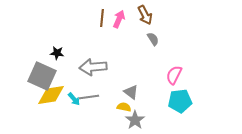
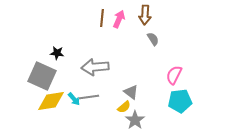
brown arrow: rotated 30 degrees clockwise
gray arrow: moved 2 px right
yellow diamond: moved 6 px down
yellow semicircle: rotated 128 degrees clockwise
